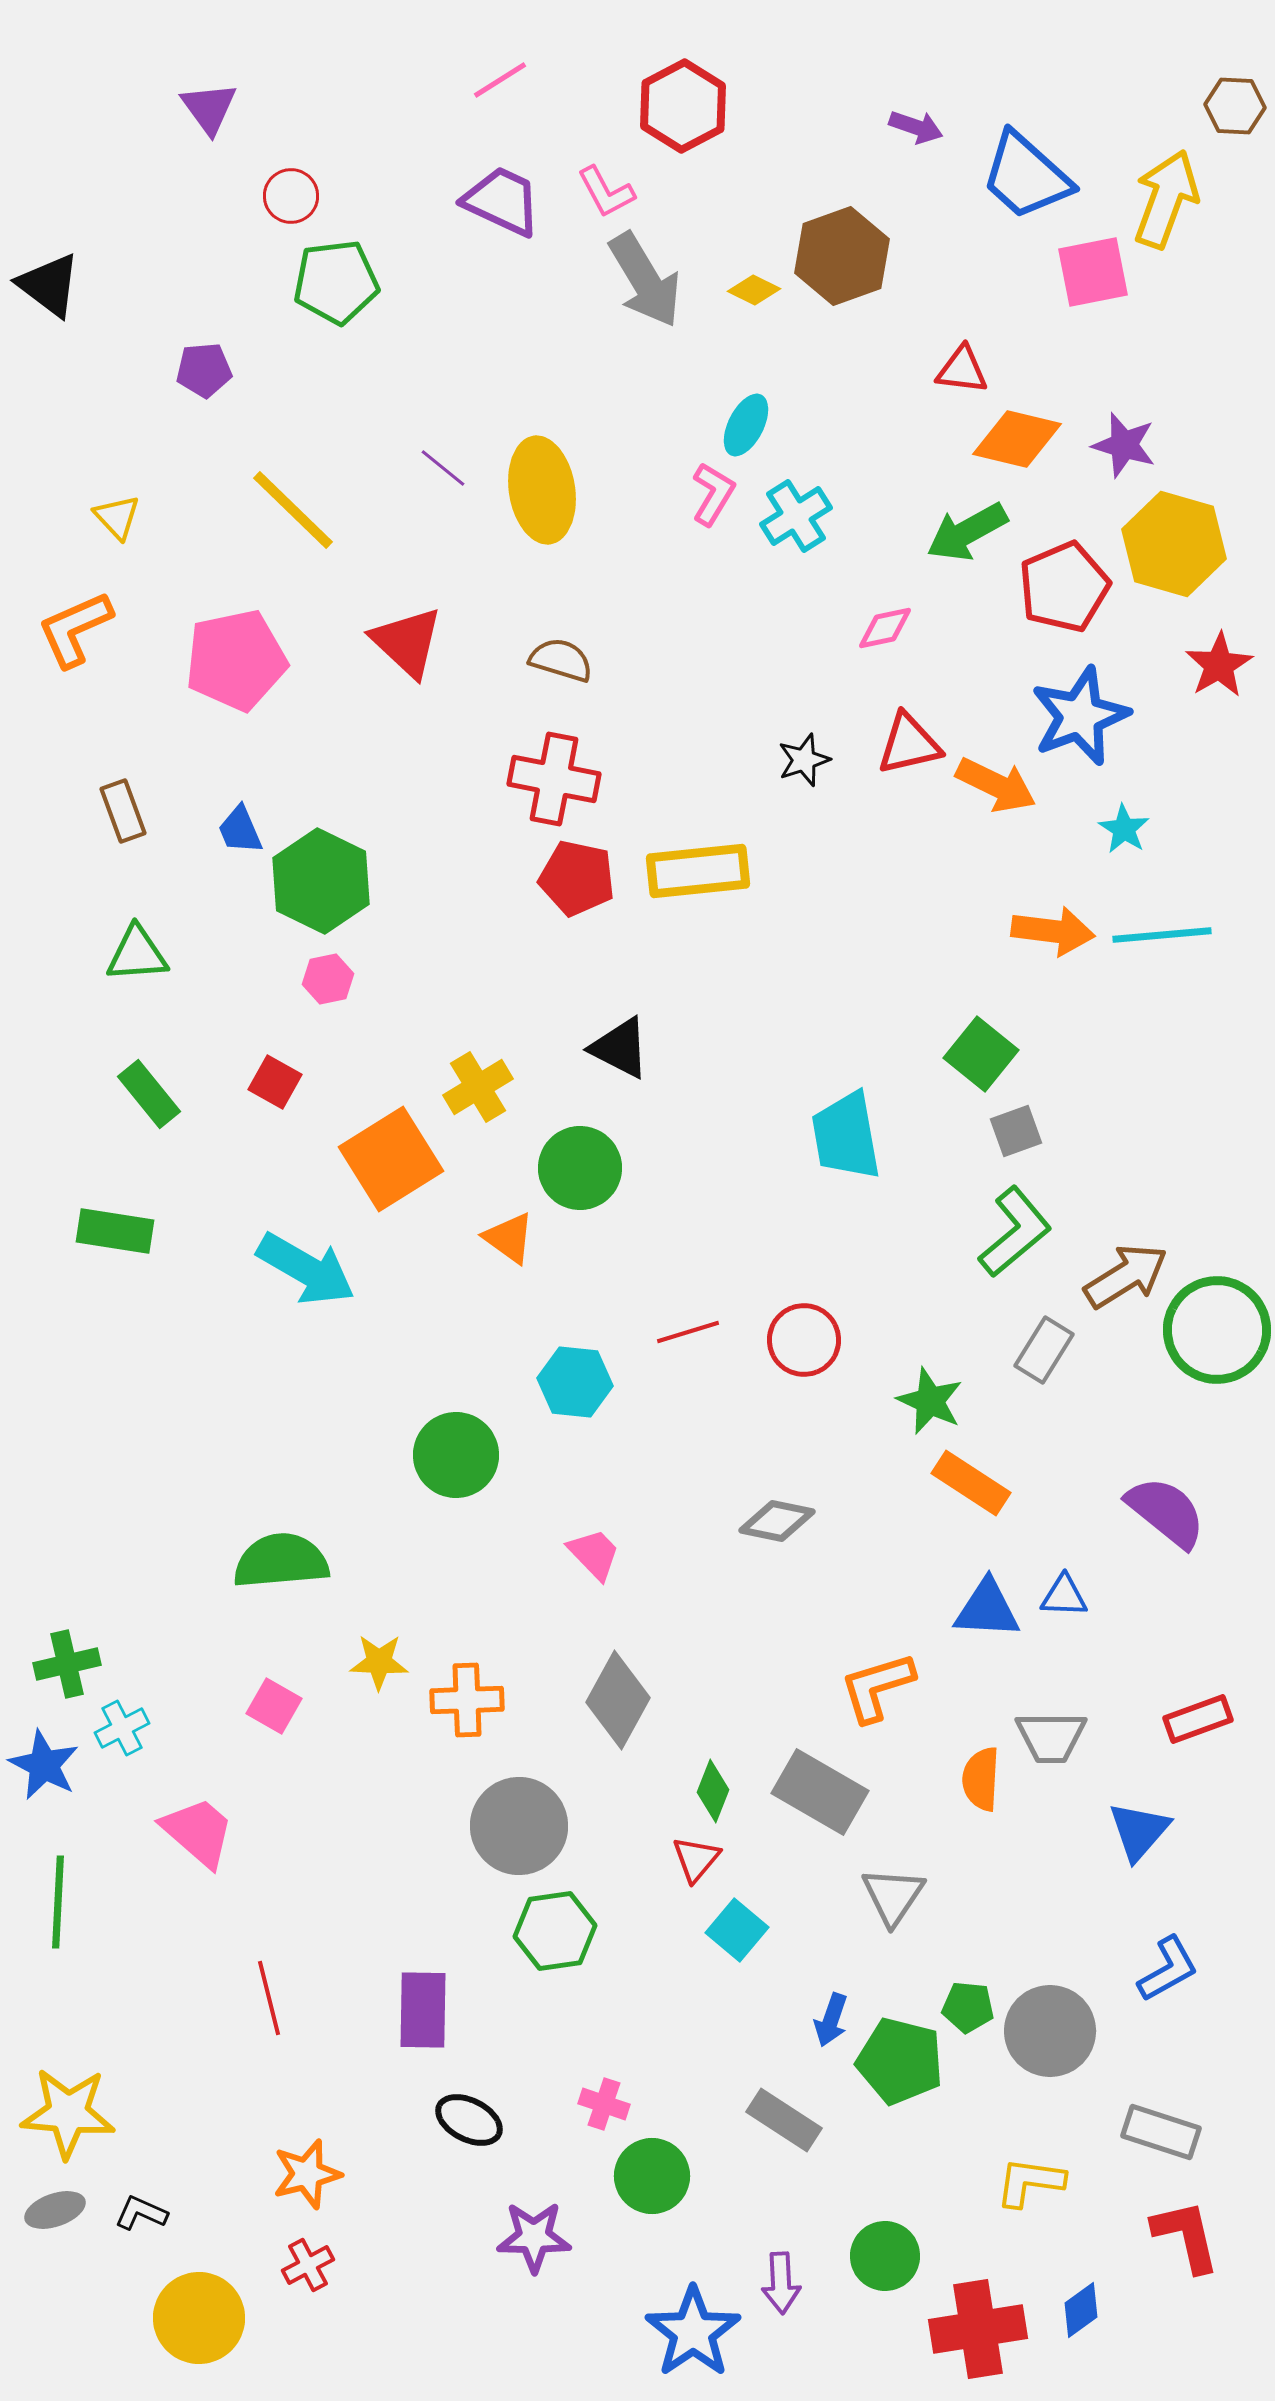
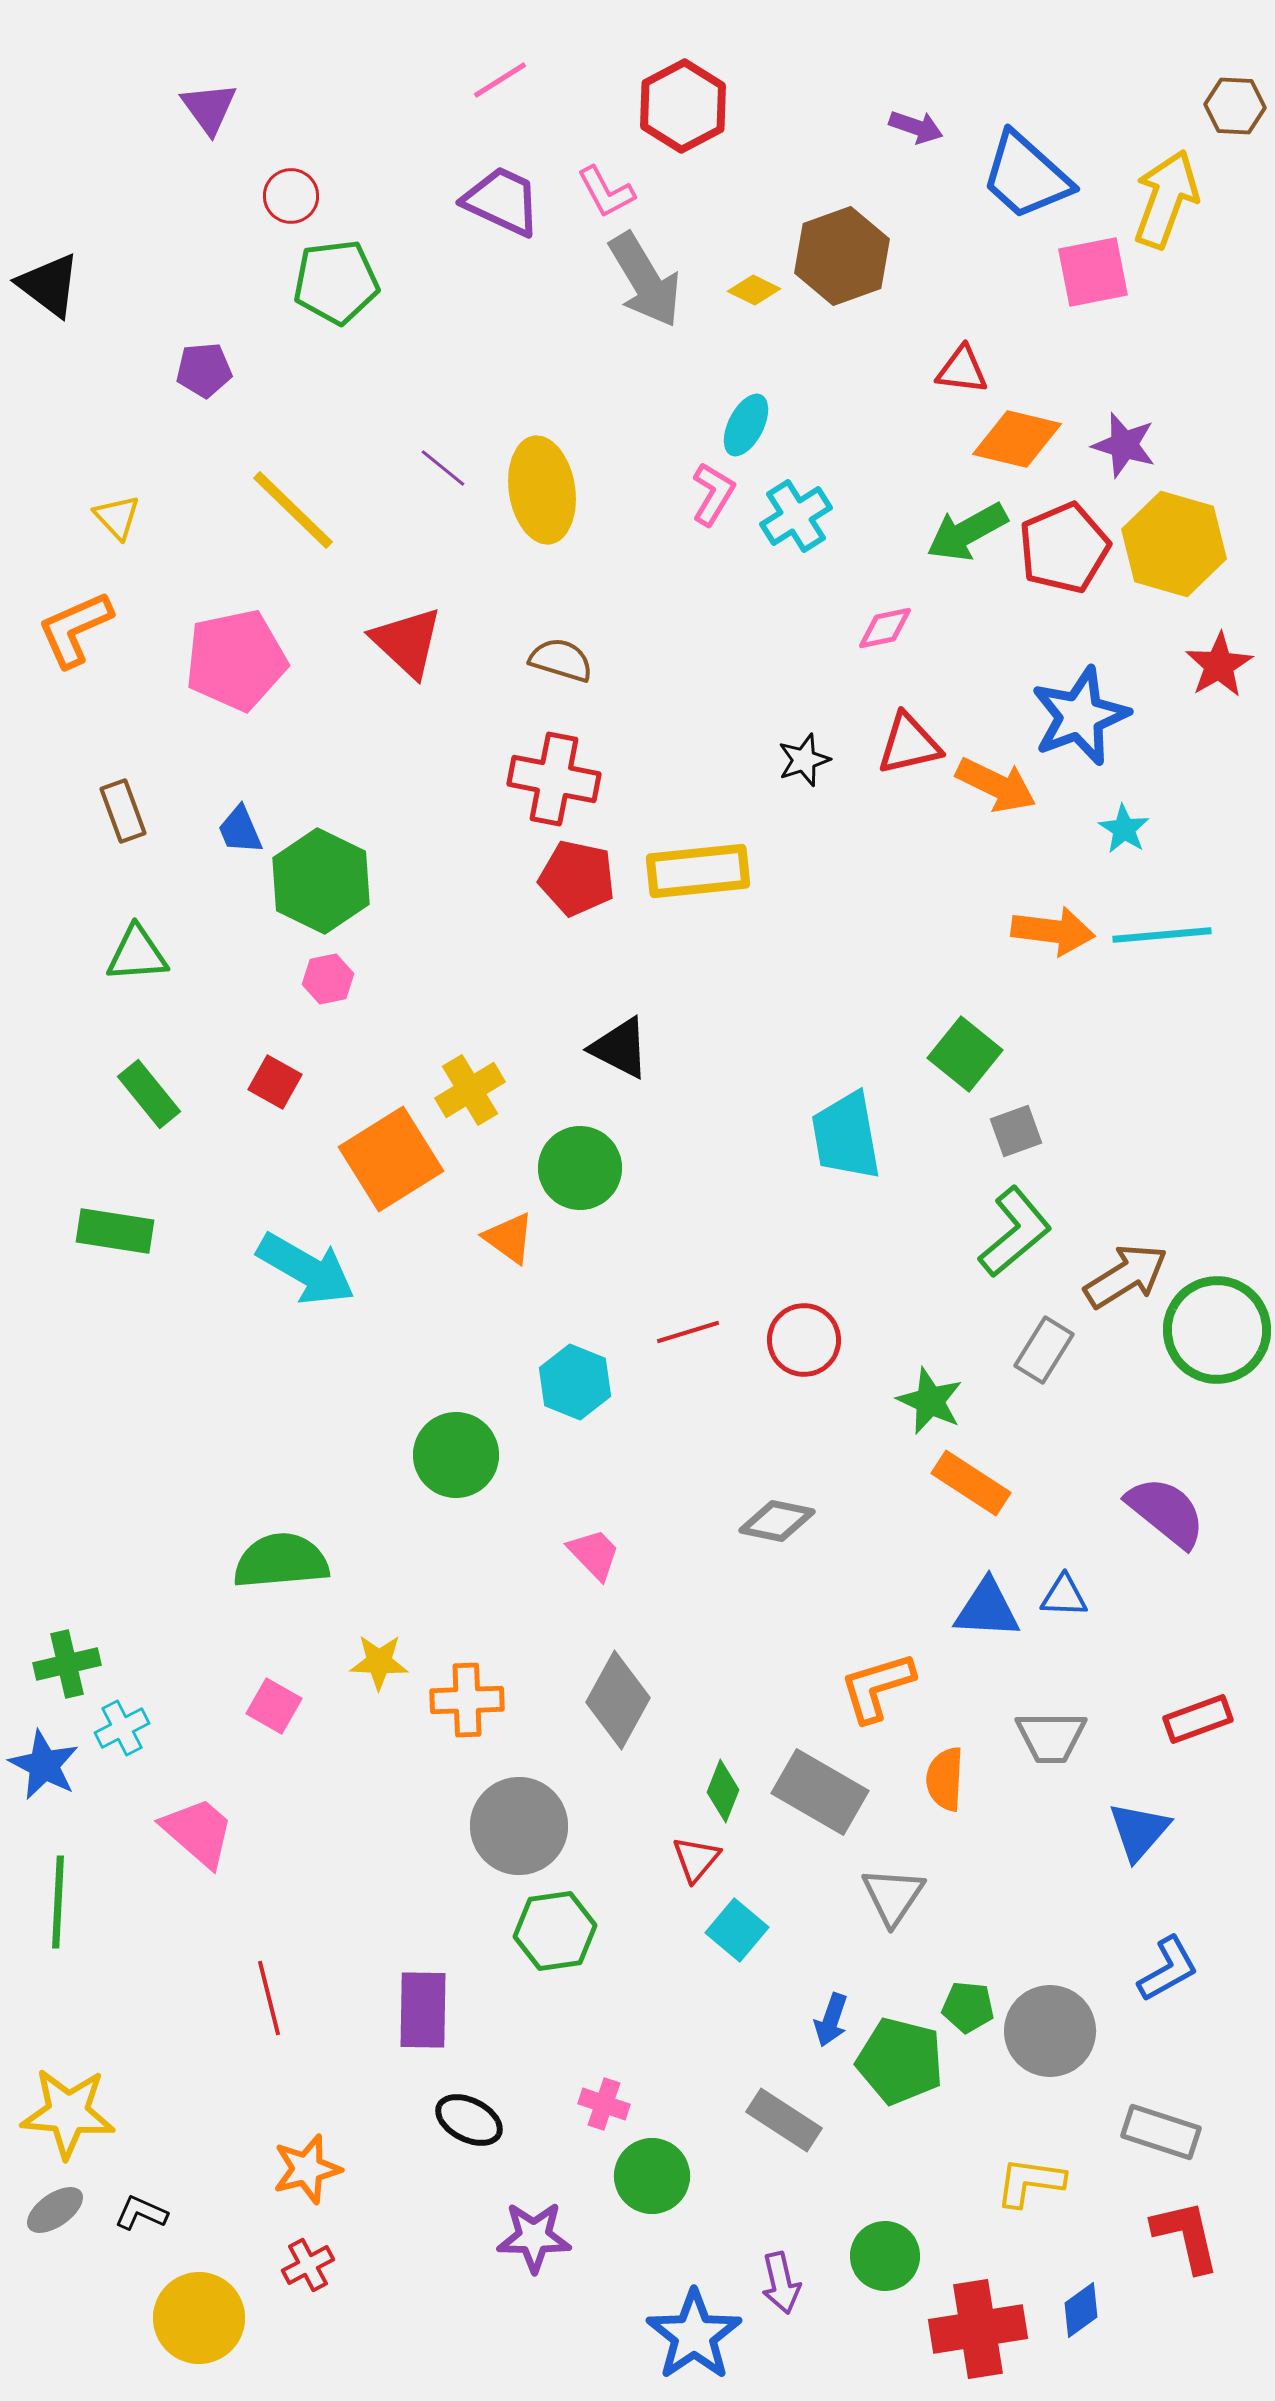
red pentagon at (1064, 587): moved 39 px up
green square at (981, 1054): moved 16 px left
yellow cross at (478, 1087): moved 8 px left, 3 px down
cyan hexagon at (575, 1382): rotated 16 degrees clockwise
orange semicircle at (981, 1779): moved 36 px left
green diamond at (713, 1791): moved 10 px right
orange star at (307, 2174): moved 5 px up
gray ellipse at (55, 2210): rotated 16 degrees counterclockwise
purple arrow at (781, 2283): rotated 10 degrees counterclockwise
blue star at (693, 2332): moved 1 px right, 3 px down
